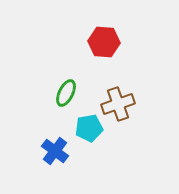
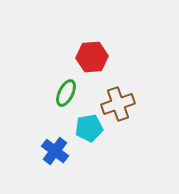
red hexagon: moved 12 px left, 15 px down; rotated 8 degrees counterclockwise
